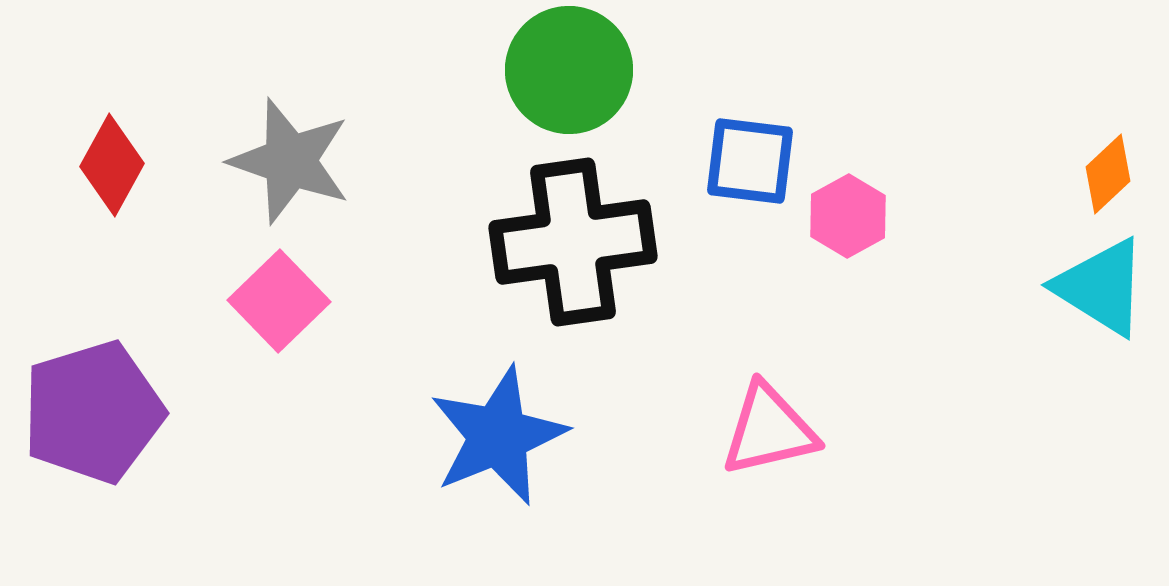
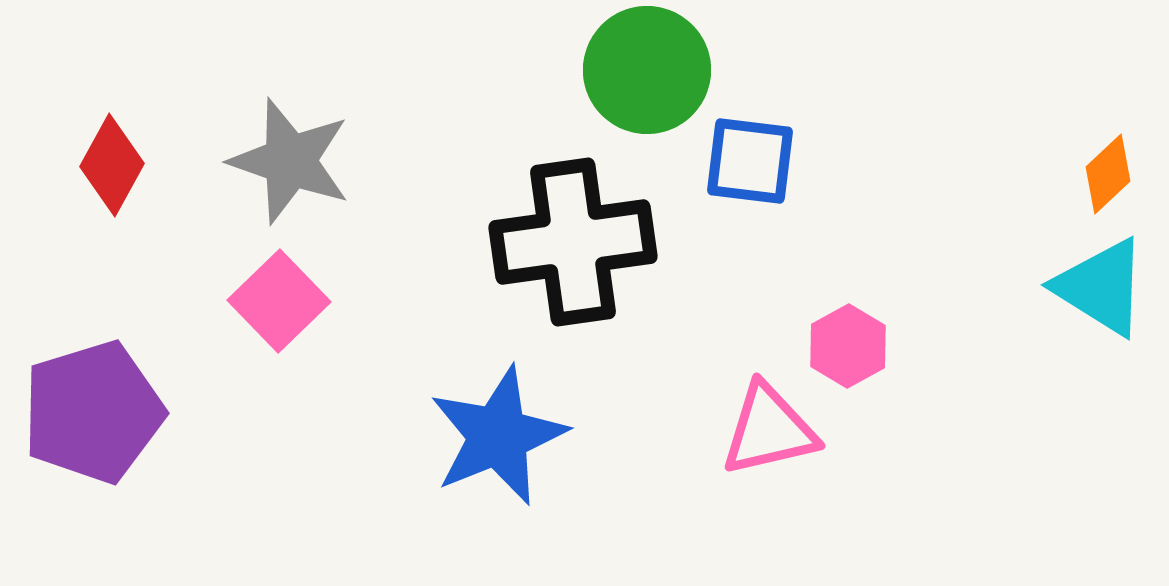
green circle: moved 78 px right
pink hexagon: moved 130 px down
